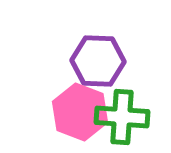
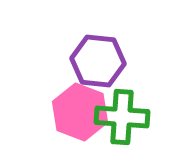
purple hexagon: rotated 4 degrees clockwise
